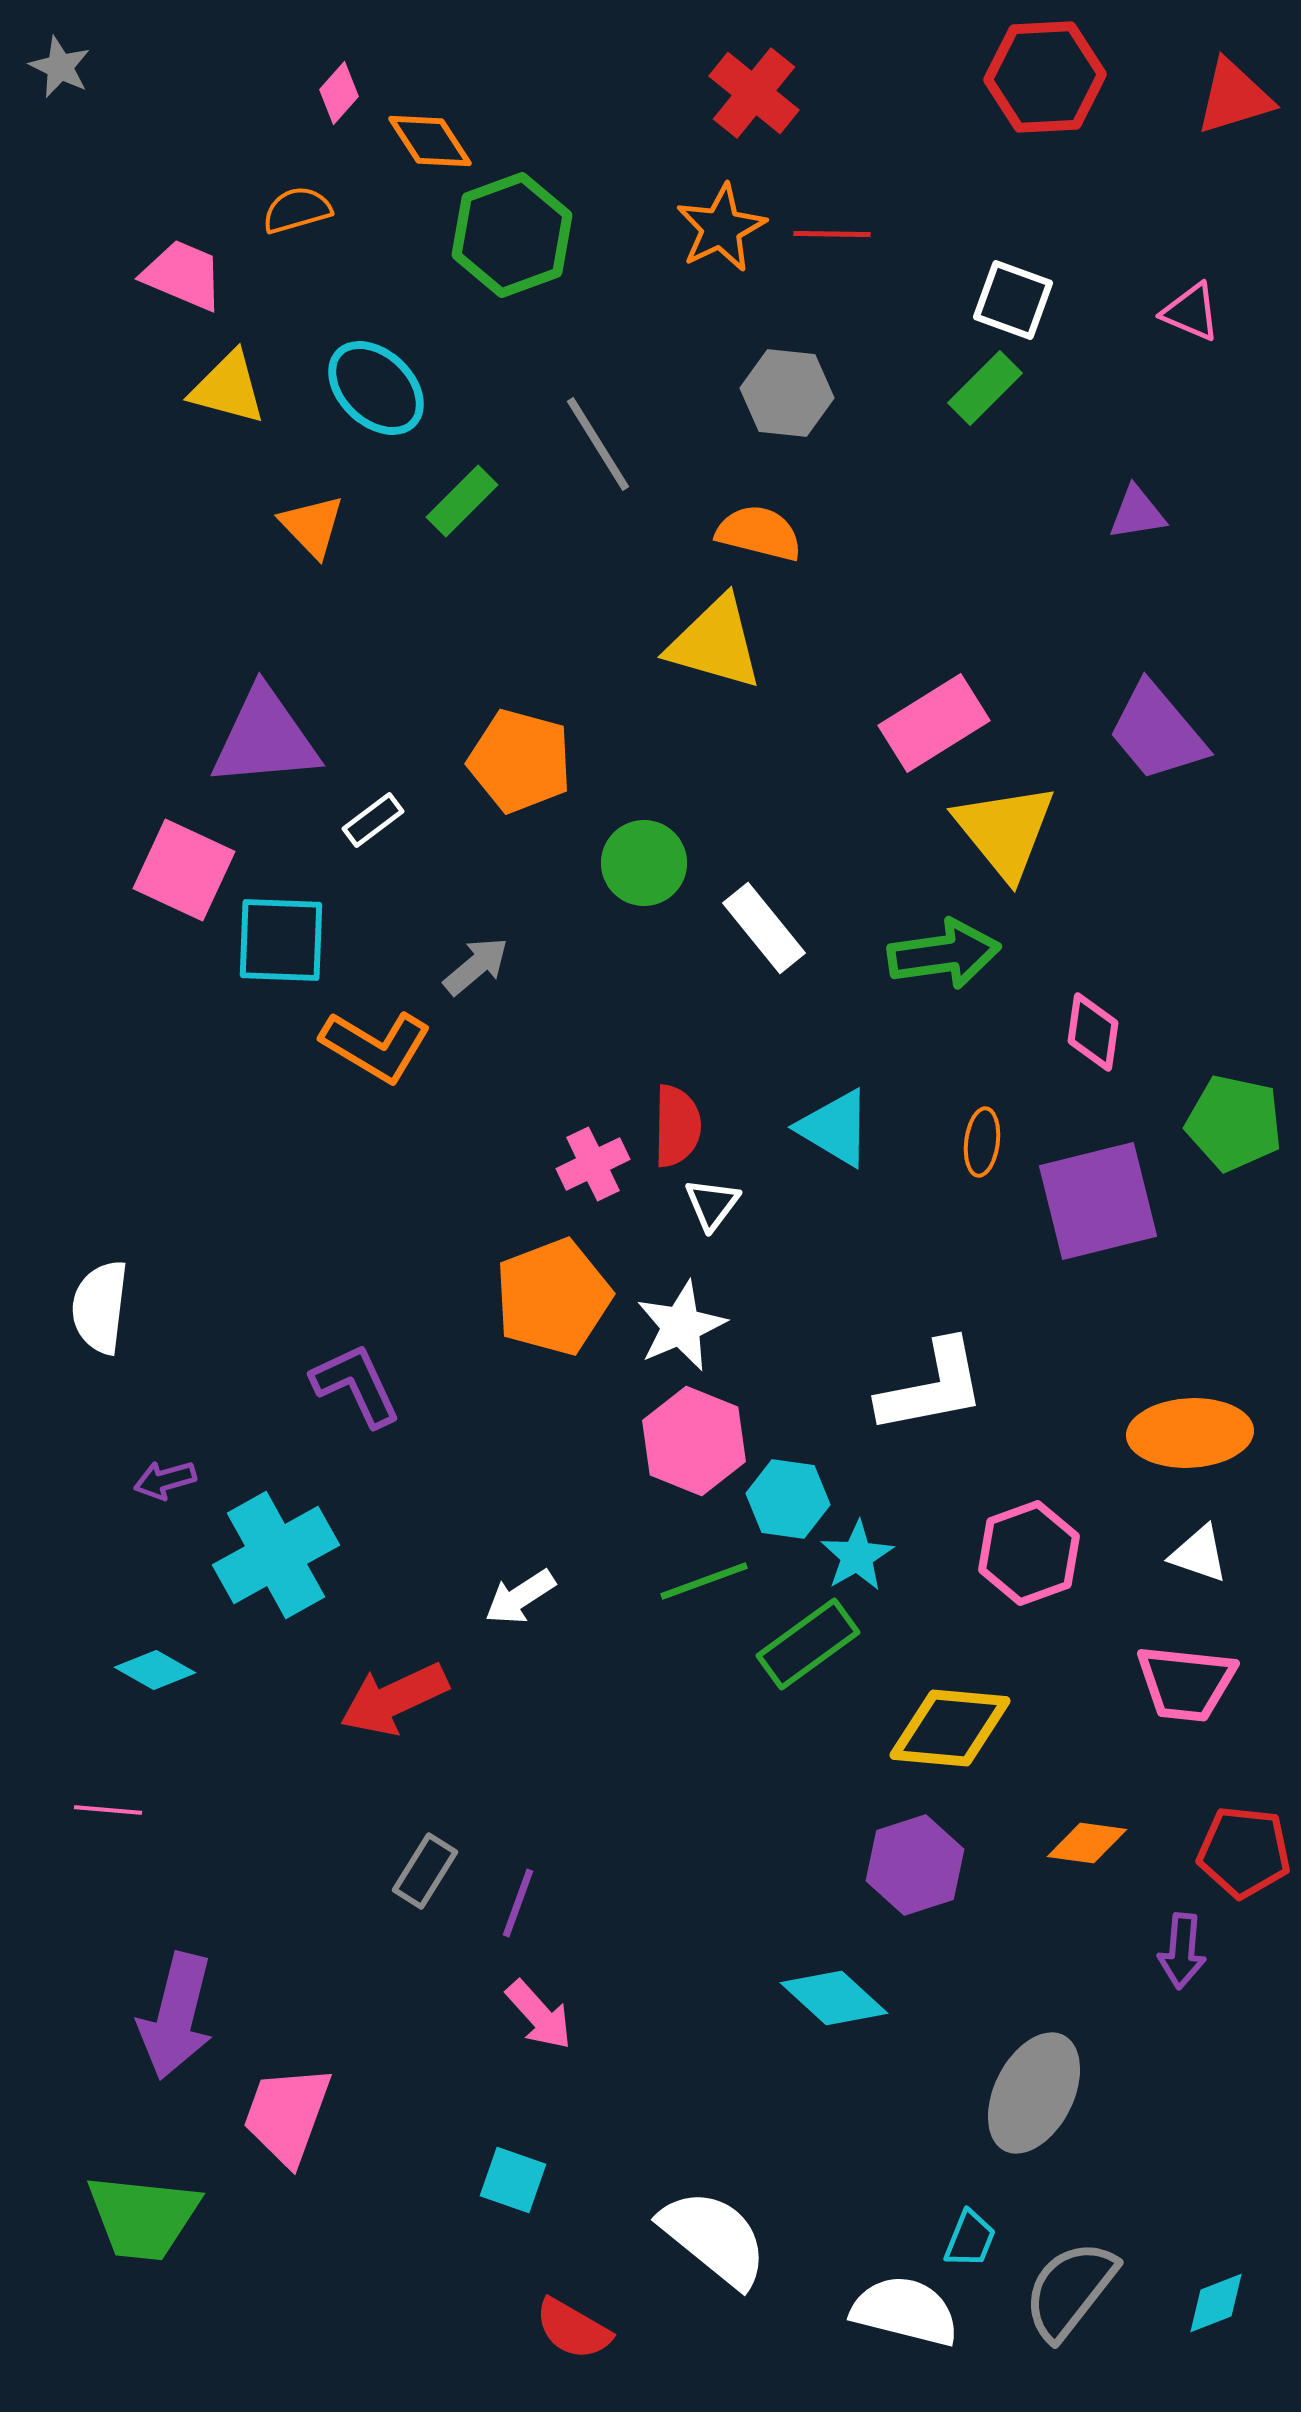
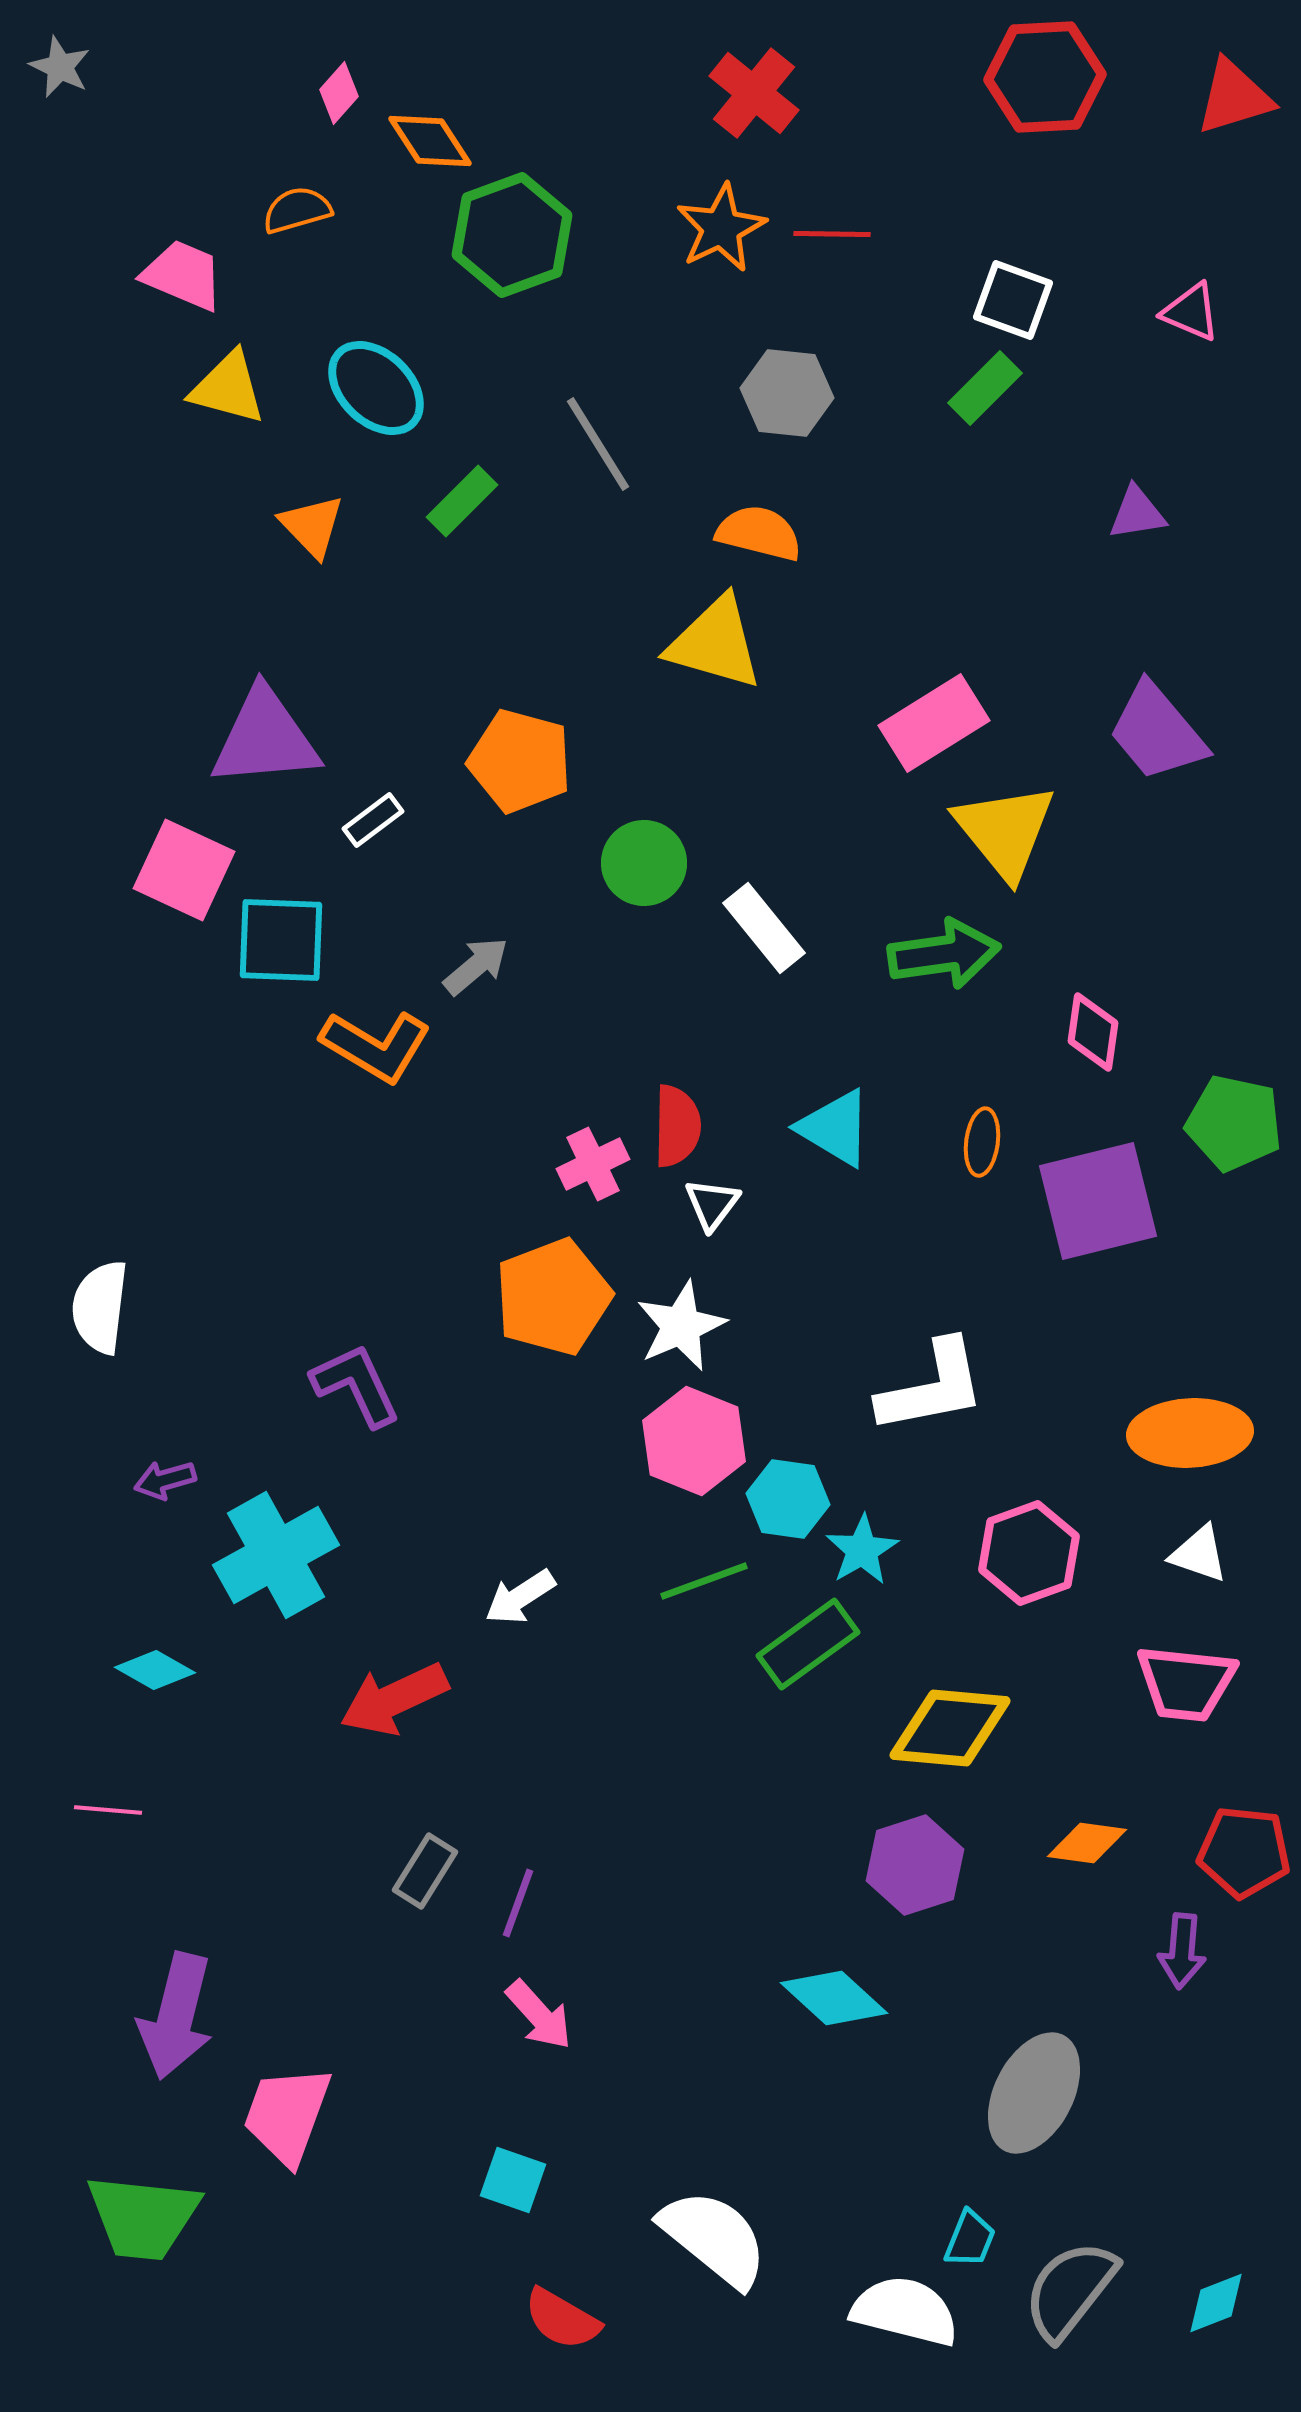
cyan star at (857, 1556): moved 5 px right, 6 px up
red semicircle at (573, 2329): moved 11 px left, 10 px up
